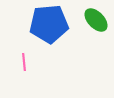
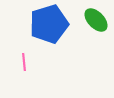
blue pentagon: rotated 12 degrees counterclockwise
